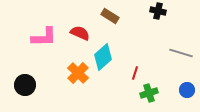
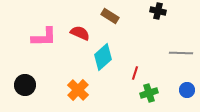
gray line: rotated 15 degrees counterclockwise
orange cross: moved 17 px down
